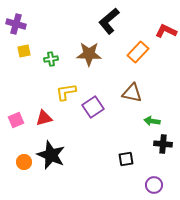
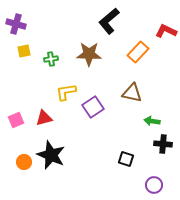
black square: rotated 28 degrees clockwise
